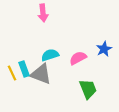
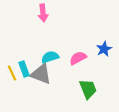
cyan semicircle: moved 2 px down
